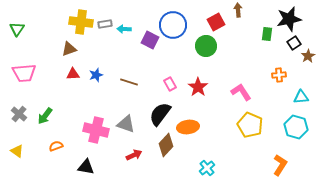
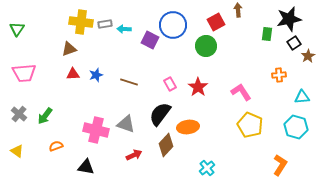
cyan triangle: moved 1 px right
